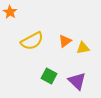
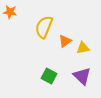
orange star: rotated 24 degrees counterclockwise
yellow semicircle: moved 12 px right, 14 px up; rotated 140 degrees clockwise
purple triangle: moved 5 px right, 5 px up
